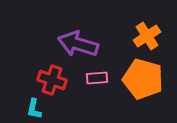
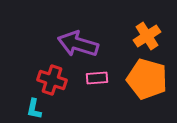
orange pentagon: moved 4 px right
